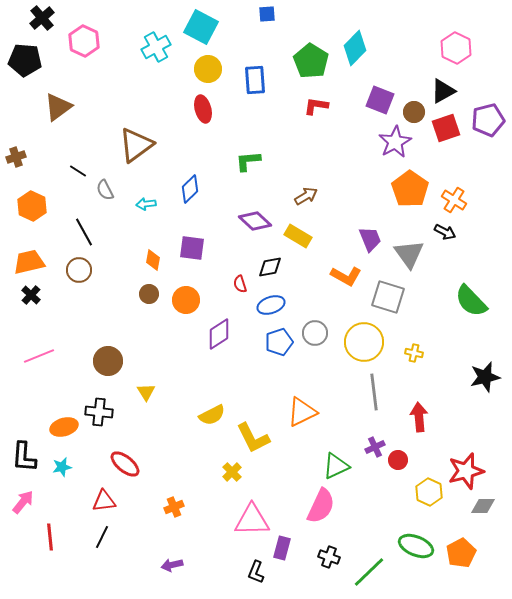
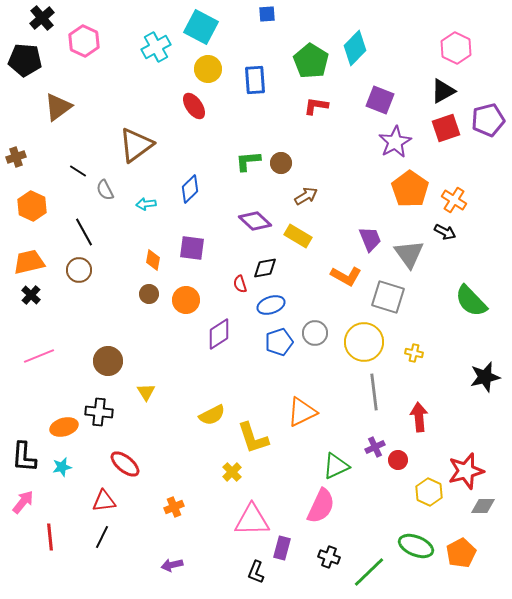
red ellipse at (203, 109): moved 9 px left, 3 px up; rotated 20 degrees counterclockwise
brown circle at (414, 112): moved 133 px left, 51 px down
black diamond at (270, 267): moved 5 px left, 1 px down
yellow L-shape at (253, 438): rotated 9 degrees clockwise
